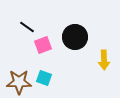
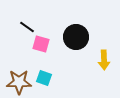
black circle: moved 1 px right
pink square: moved 2 px left, 1 px up; rotated 36 degrees clockwise
